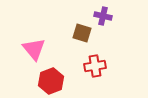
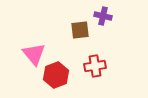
brown square: moved 2 px left, 3 px up; rotated 24 degrees counterclockwise
pink triangle: moved 5 px down
red hexagon: moved 5 px right, 6 px up
